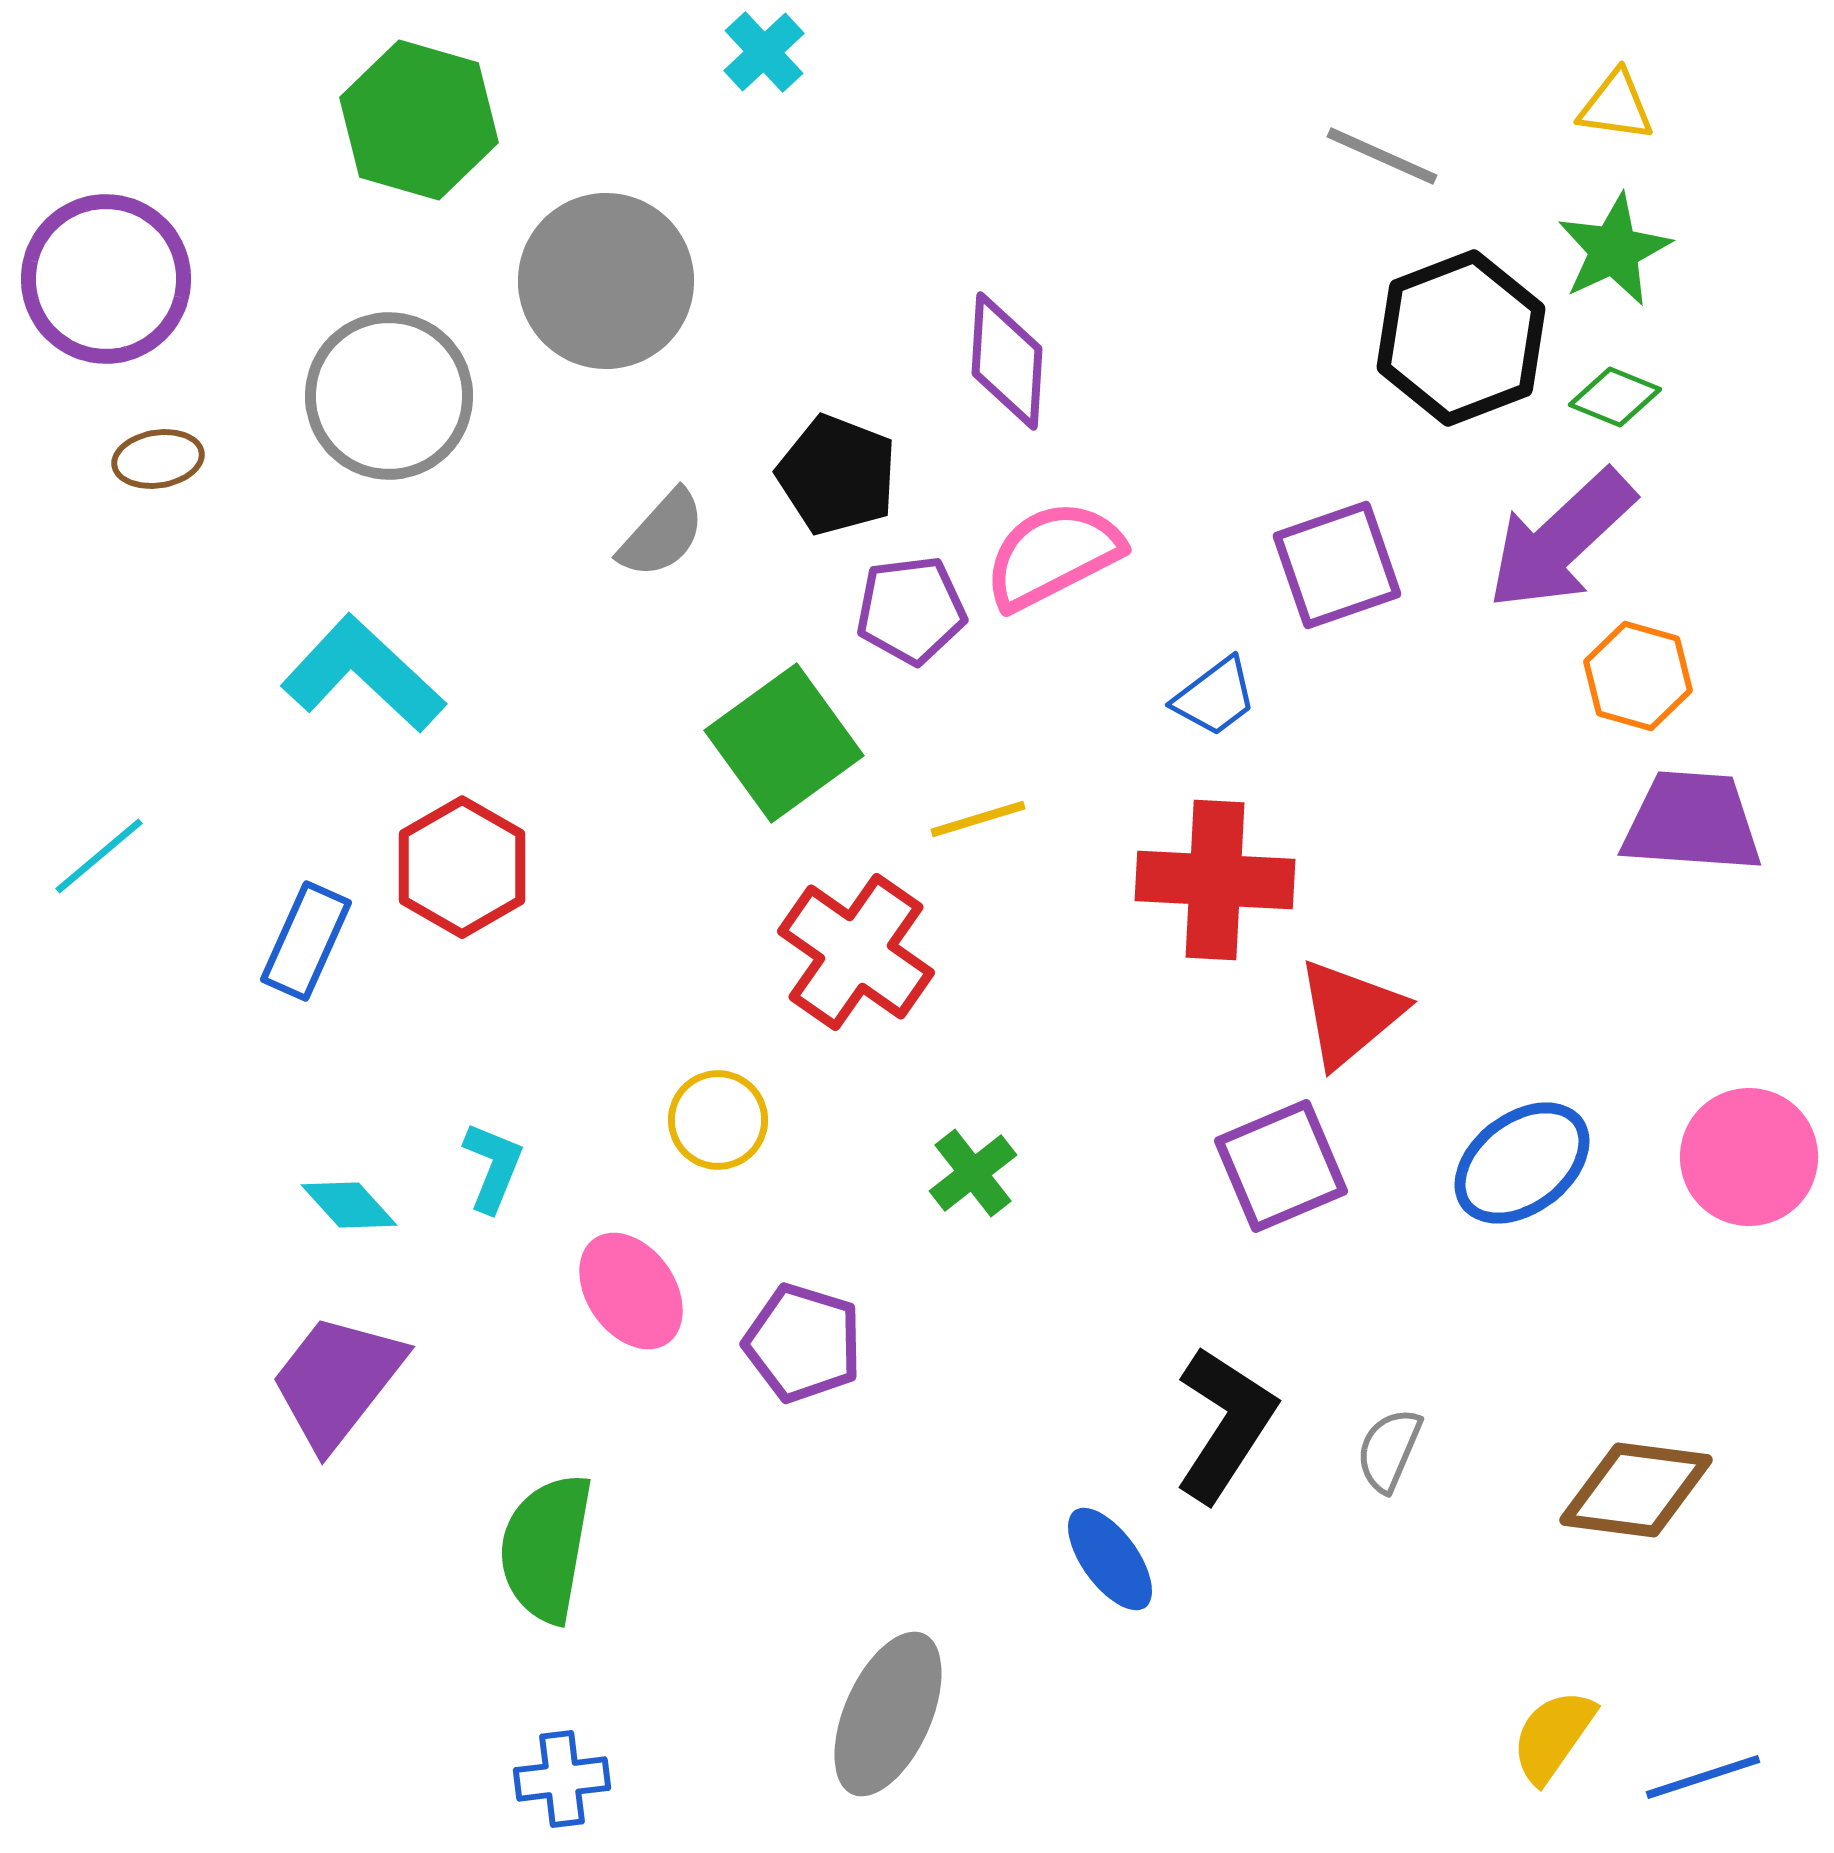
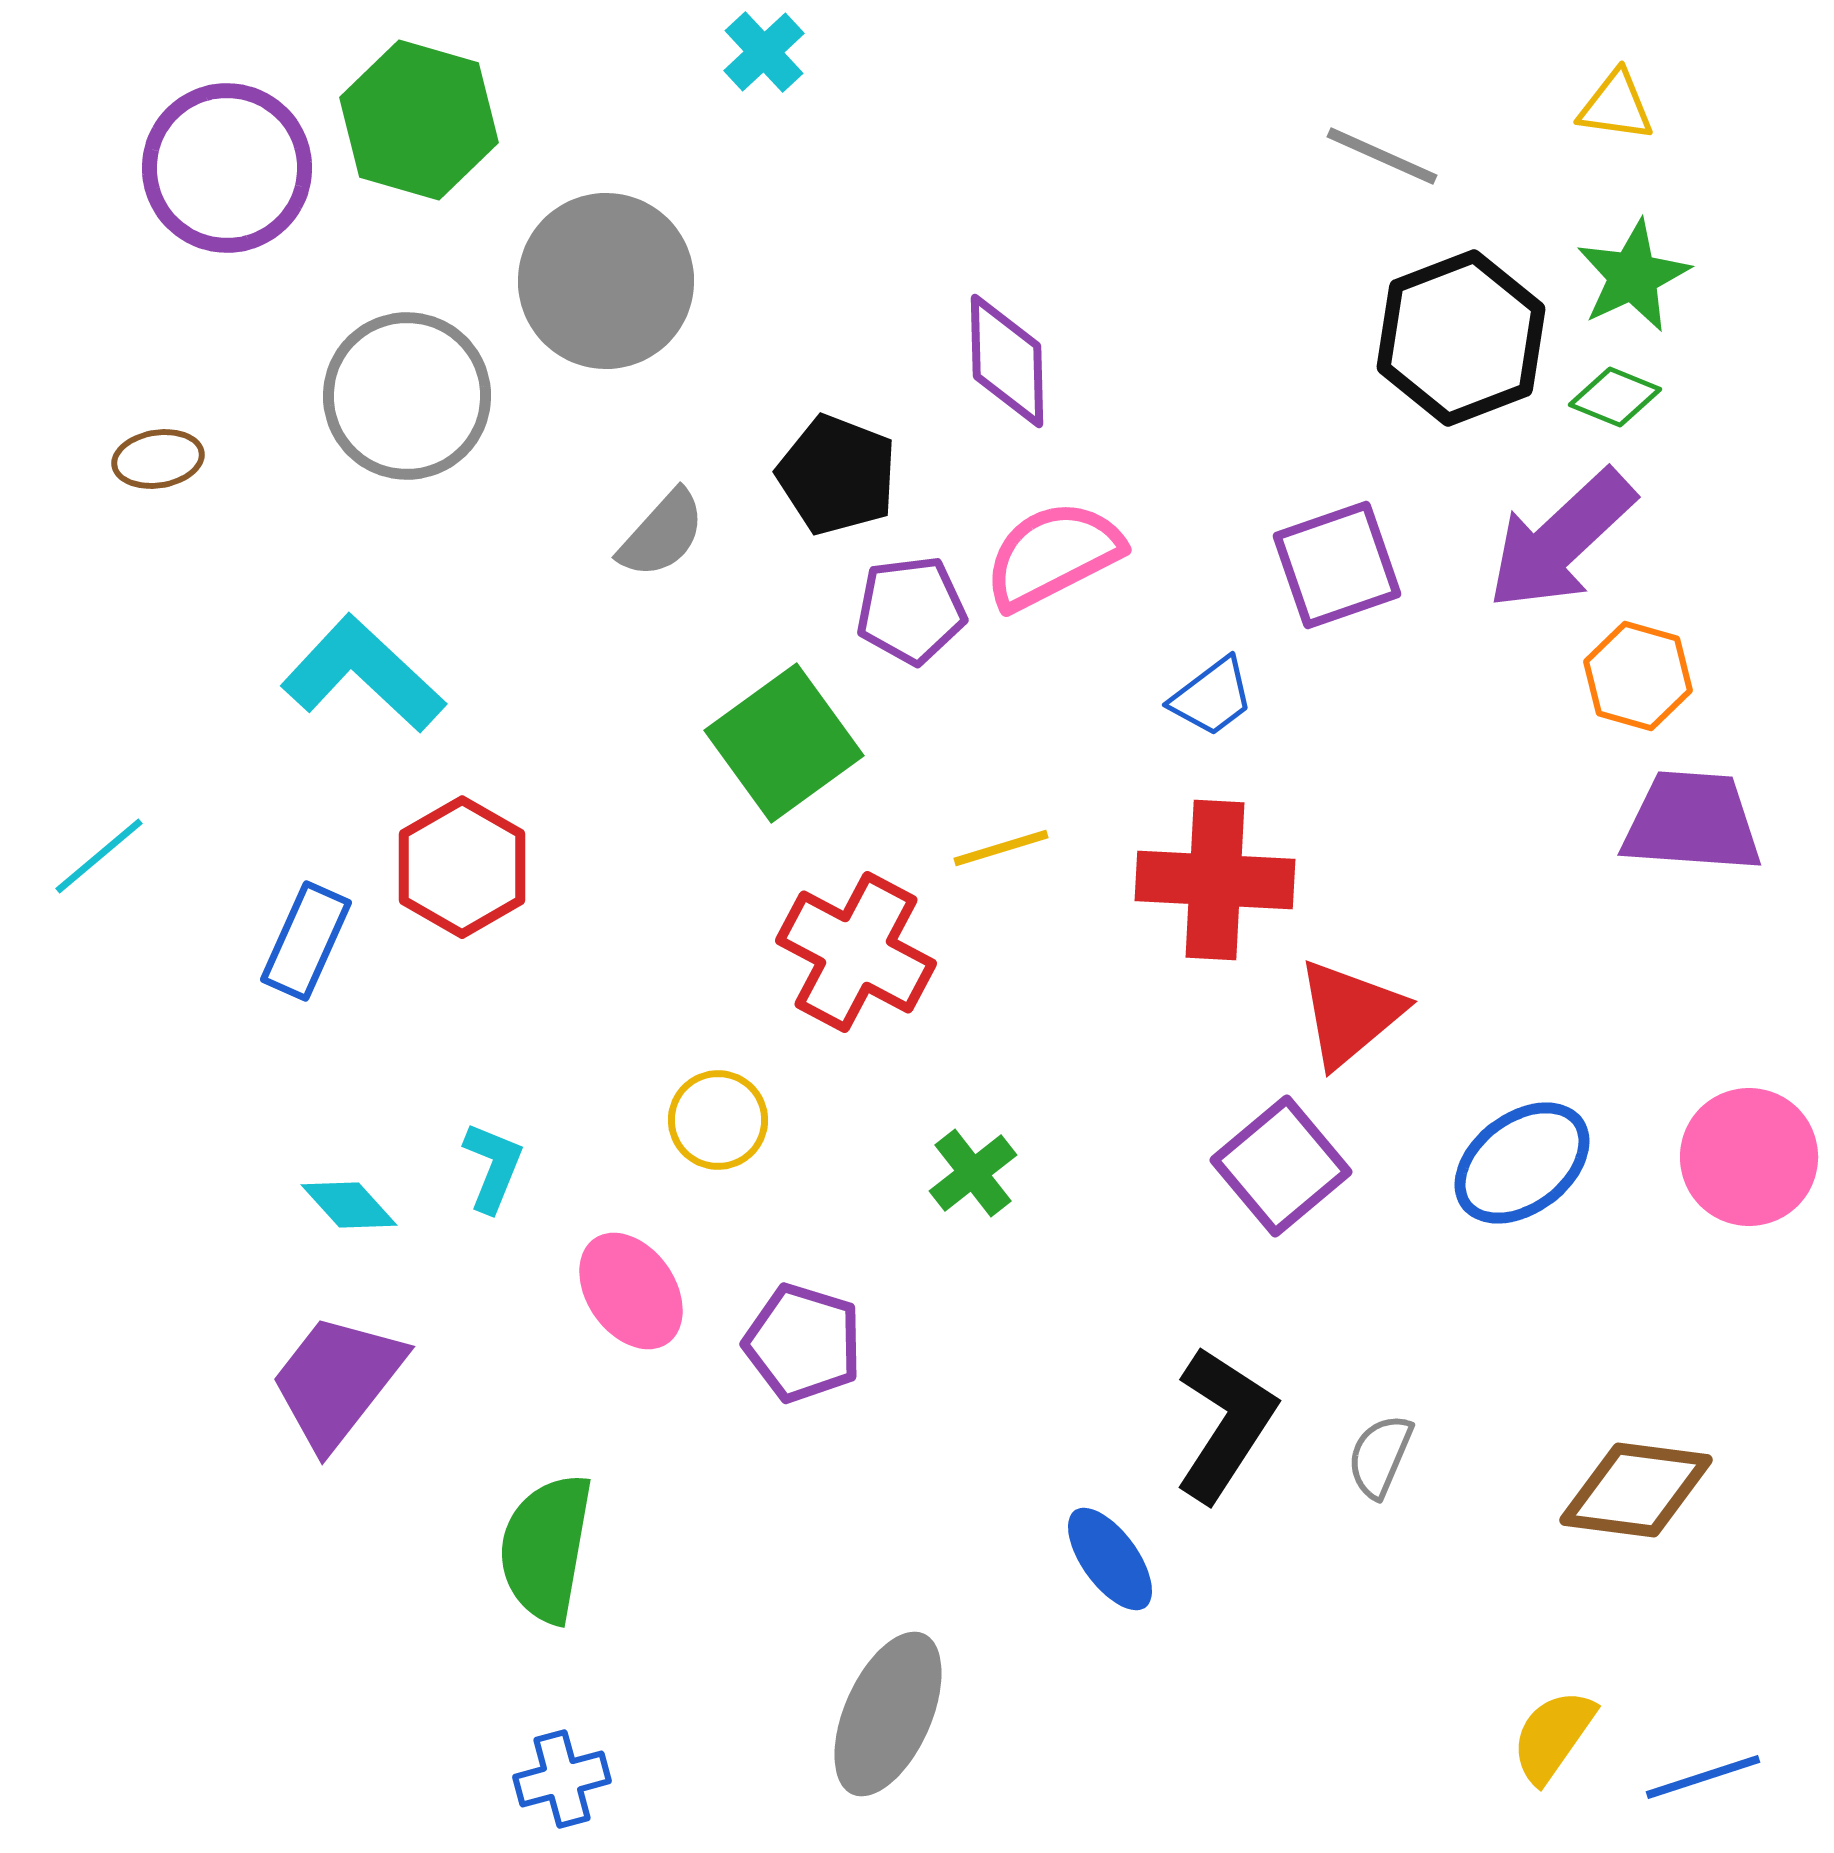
green star at (1614, 250): moved 19 px right, 26 px down
purple circle at (106, 279): moved 121 px right, 111 px up
purple diamond at (1007, 361): rotated 5 degrees counterclockwise
gray circle at (389, 396): moved 18 px right
blue trapezoid at (1215, 697): moved 3 px left
yellow line at (978, 819): moved 23 px right, 29 px down
red cross at (856, 952): rotated 7 degrees counterclockwise
purple square at (1281, 1166): rotated 17 degrees counterclockwise
gray semicircle at (1389, 1450): moved 9 px left, 6 px down
blue cross at (562, 1779): rotated 8 degrees counterclockwise
